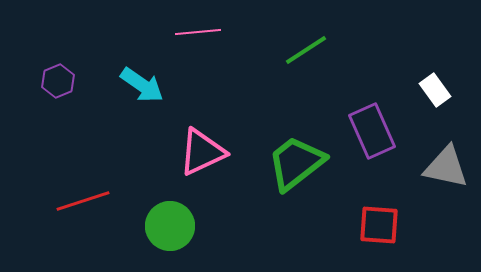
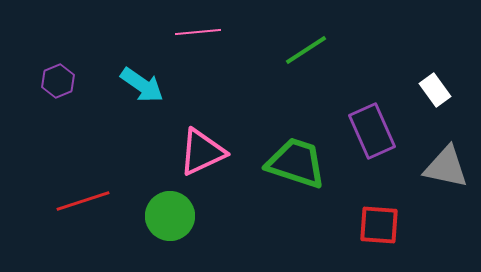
green trapezoid: rotated 56 degrees clockwise
green circle: moved 10 px up
